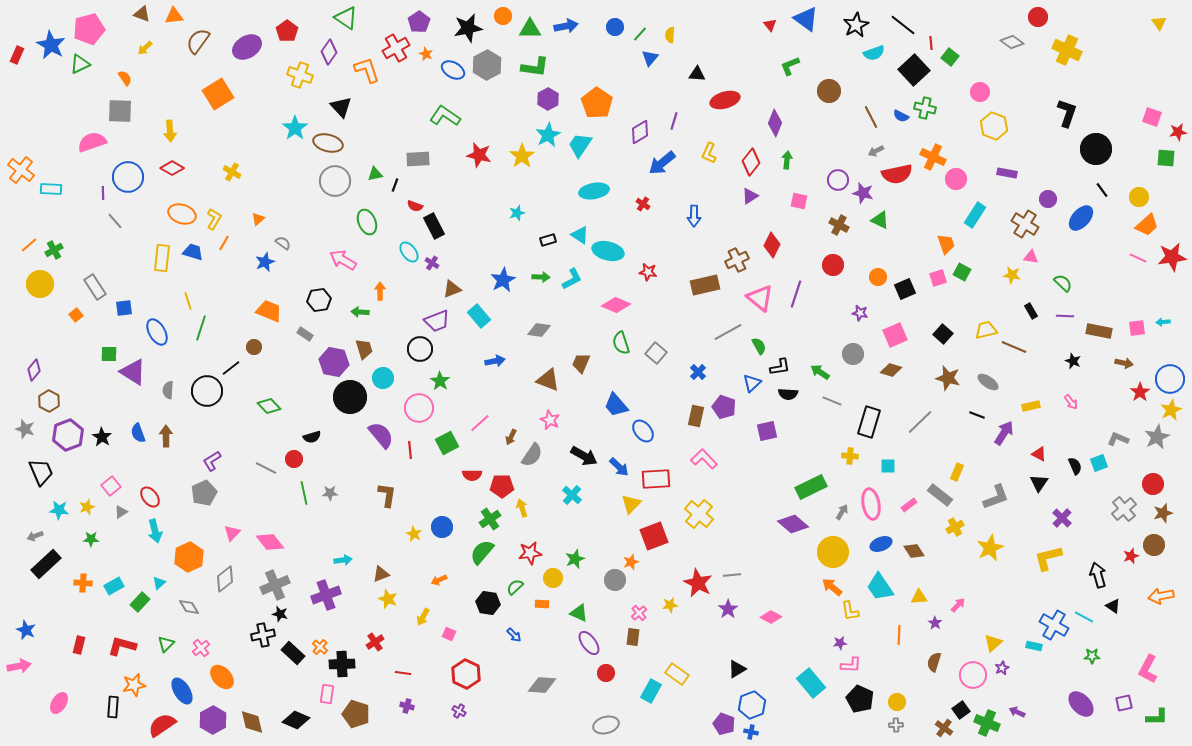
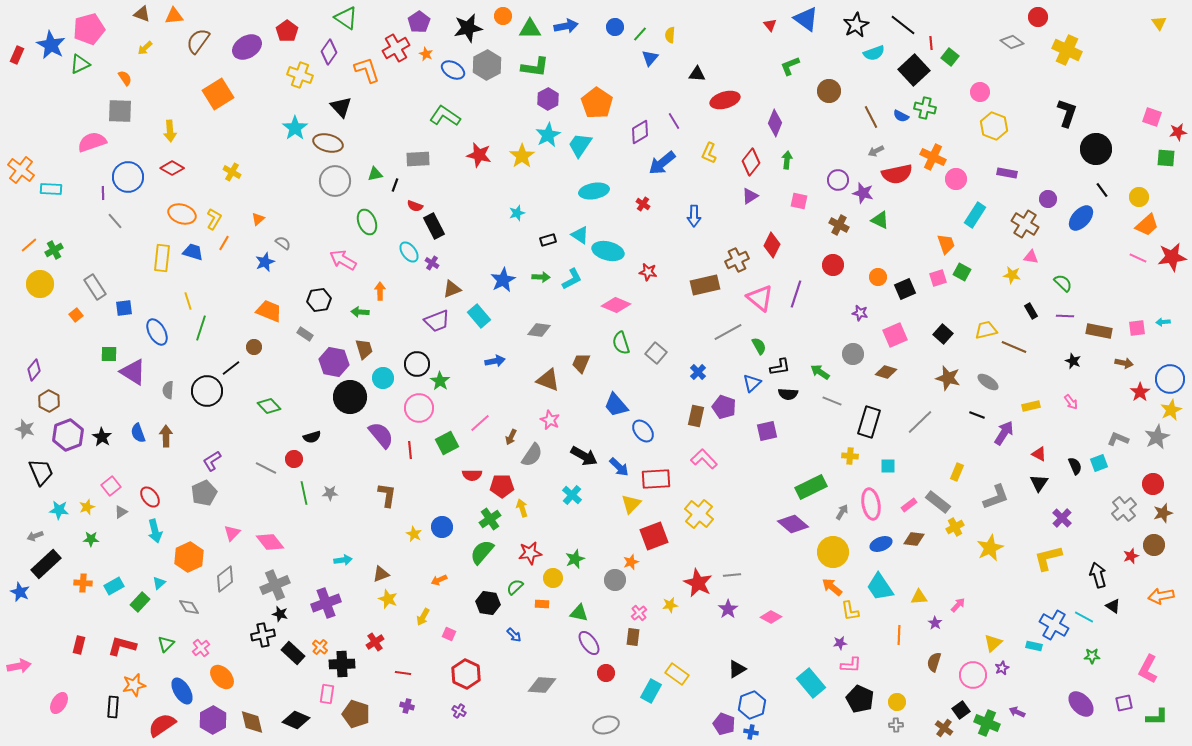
purple line at (674, 121): rotated 48 degrees counterclockwise
black circle at (420, 349): moved 3 px left, 15 px down
brown diamond at (891, 370): moved 5 px left, 2 px down
gray rectangle at (940, 495): moved 2 px left, 7 px down
brown diamond at (914, 551): moved 12 px up; rotated 50 degrees counterclockwise
purple cross at (326, 595): moved 8 px down
green triangle at (579, 613): rotated 12 degrees counterclockwise
blue star at (26, 630): moved 6 px left, 38 px up
